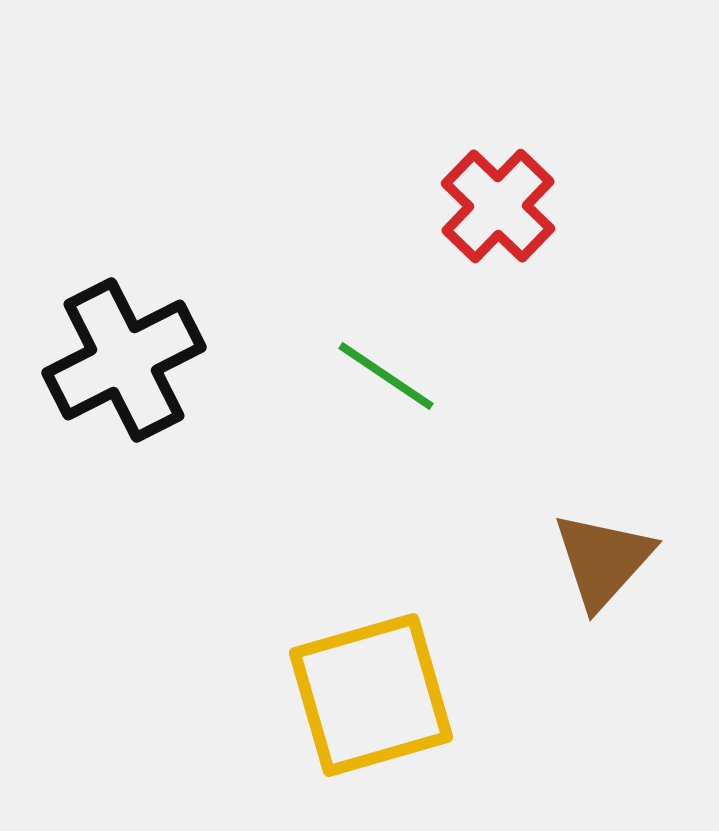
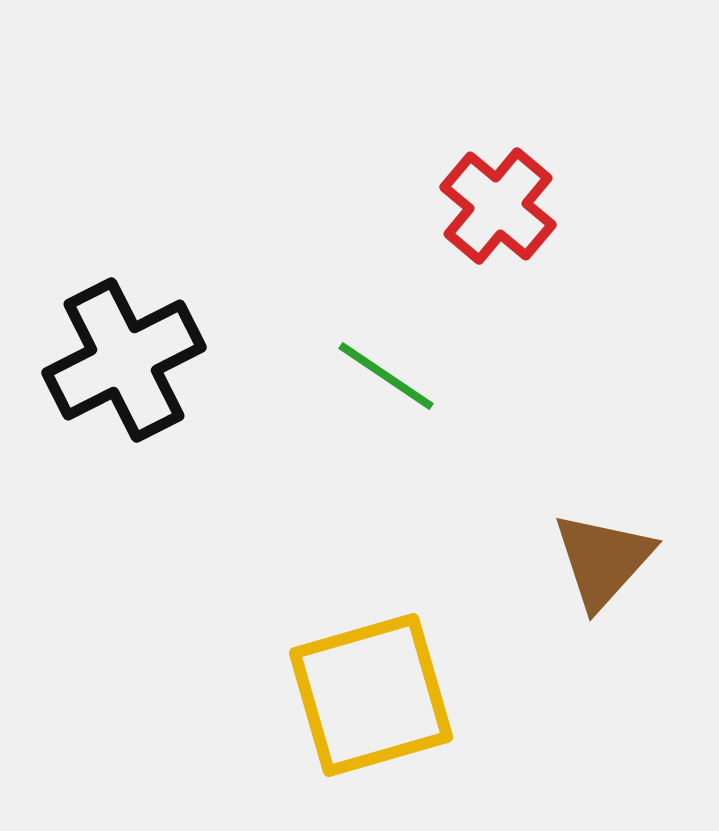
red cross: rotated 4 degrees counterclockwise
